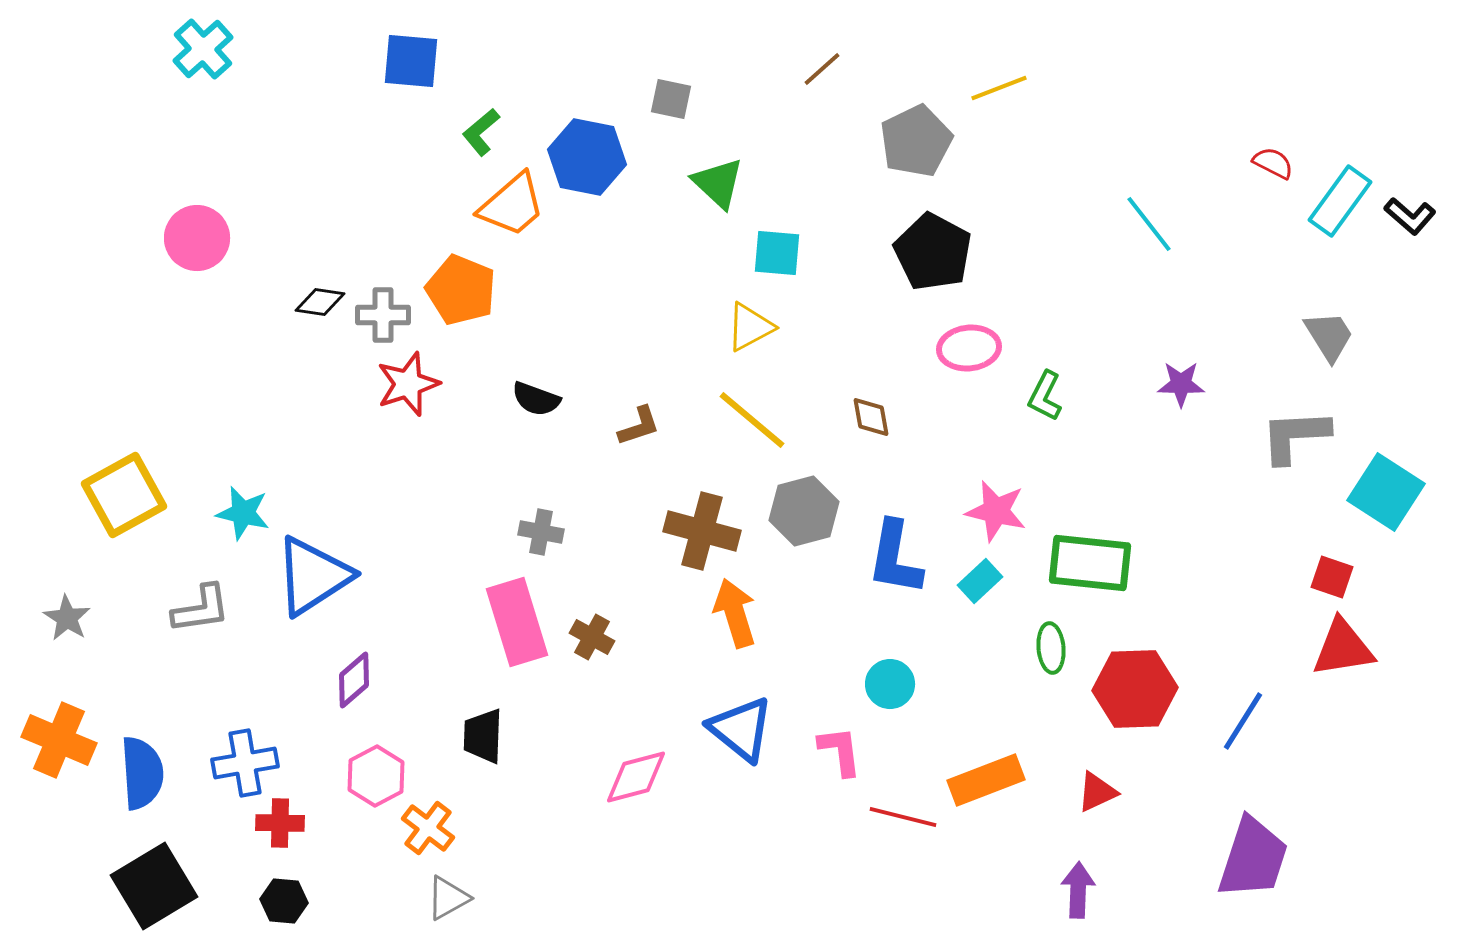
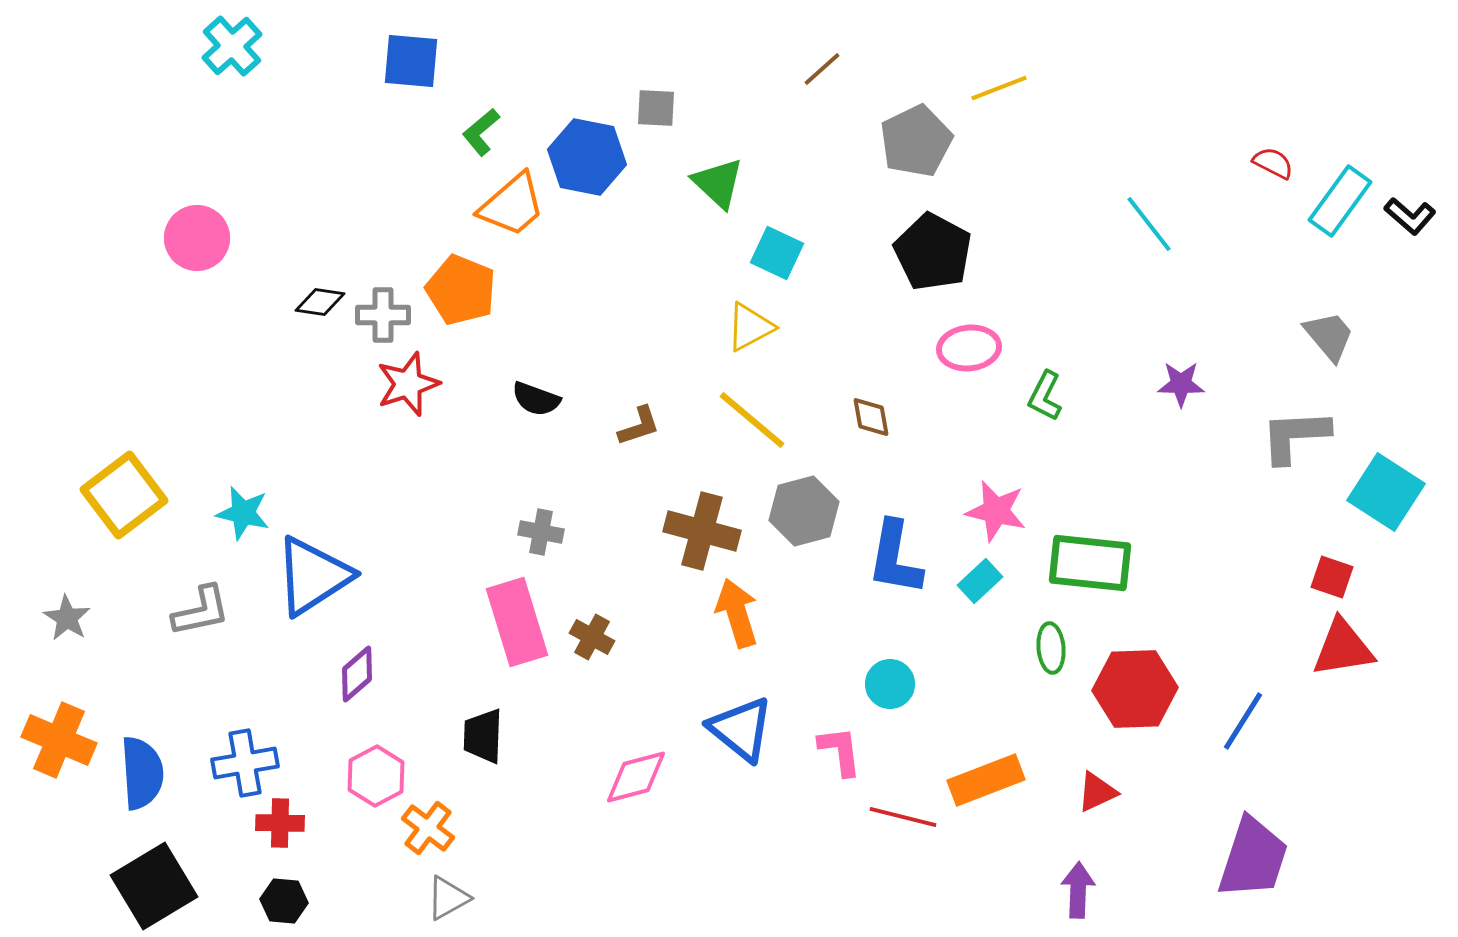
cyan cross at (203, 49): moved 29 px right, 3 px up
gray square at (671, 99): moved 15 px left, 9 px down; rotated 9 degrees counterclockwise
cyan square at (777, 253): rotated 20 degrees clockwise
gray trapezoid at (1329, 336): rotated 8 degrees counterclockwise
yellow square at (124, 495): rotated 8 degrees counterclockwise
gray L-shape at (201, 609): moved 2 px down; rotated 4 degrees counterclockwise
orange arrow at (735, 613): moved 2 px right
purple diamond at (354, 680): moved 3 px right, 6 px up
